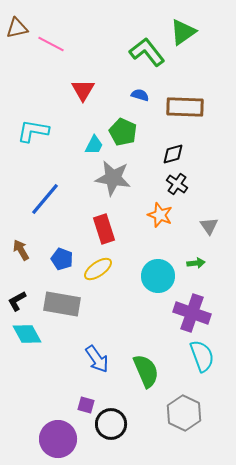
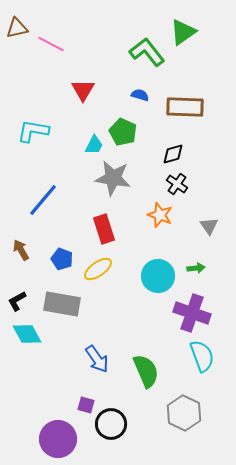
blue line: moved 2 px left, 1 px down
green arrow: moved 5 px down
